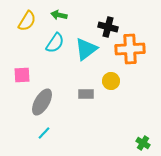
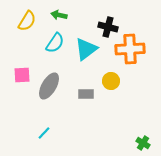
gray ellipse: moved 7 px right, 16 px up
